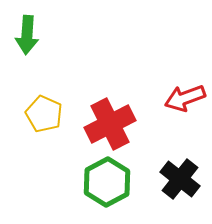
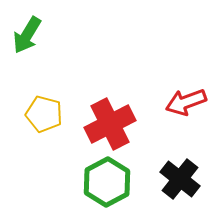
green arrow: rotated 27 degrees clockwise
red arrow: moved 1 px right, 4 px down
yellow pentagon: rotated 9 degrees counterclockwise
